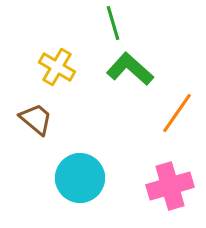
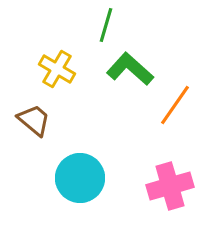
green line: moved 7 px left, 2 px down; rotated 32 degrees clockwise
yellow cross: moved 2 px down
orange line: moved 2 px left, 8 px up
brown trapezoid: moved 2 px left, 1 px down
